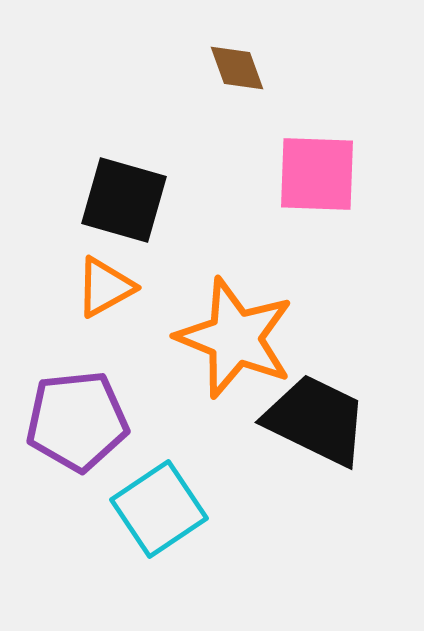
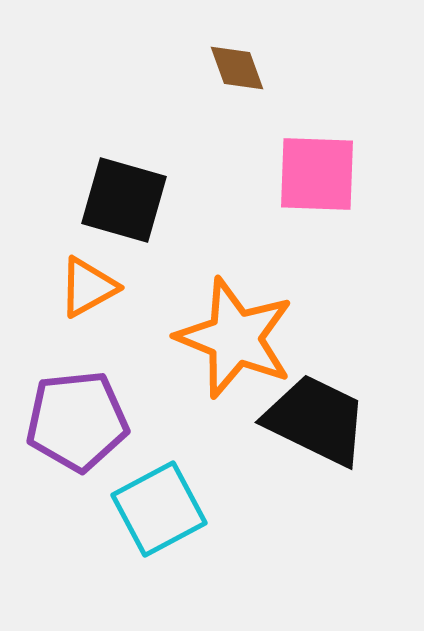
orange triangle: moved 17 px left
cyan square: rotated 6 degrees clockwise
